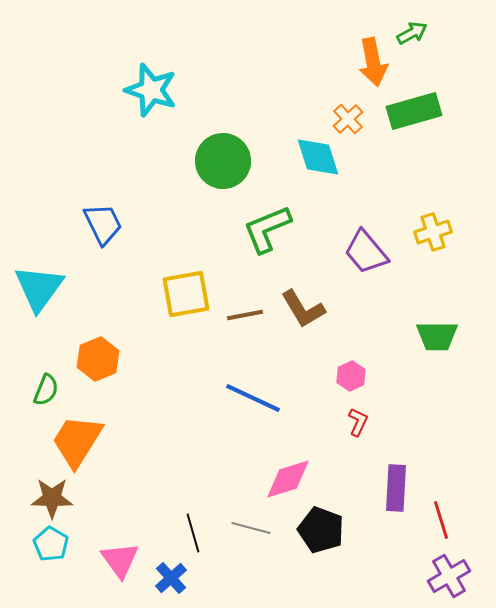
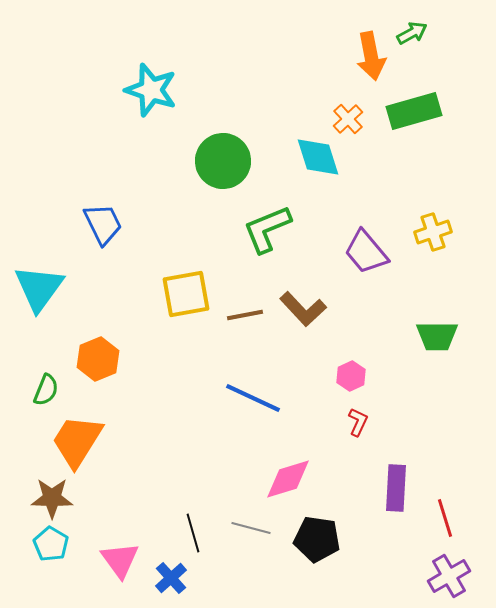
orange arrow: moved 2 px left, 6 px up
brown L-shape: rotated 12 degrees counterclockwise
red line: moved 4 px right, 2 px up
black pentagon: moved 4 px left, 9 px down; rotated 12 degrees counterclockwise
